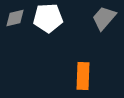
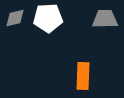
gray trapezoid: moved 1 px right, 1 px down; rotated 48 degrees clockwise
